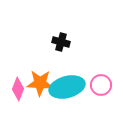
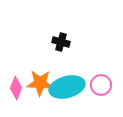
pink diamond: moved 2 px left, 1 px up
